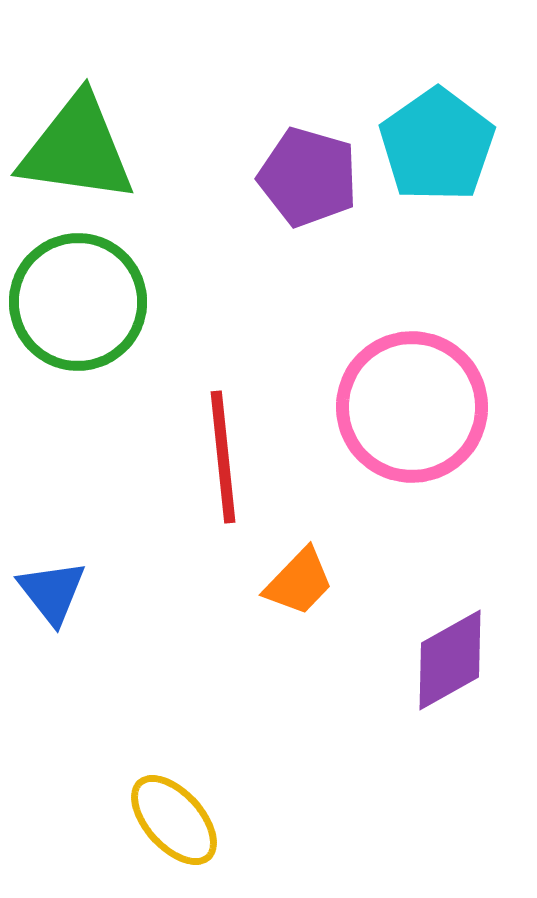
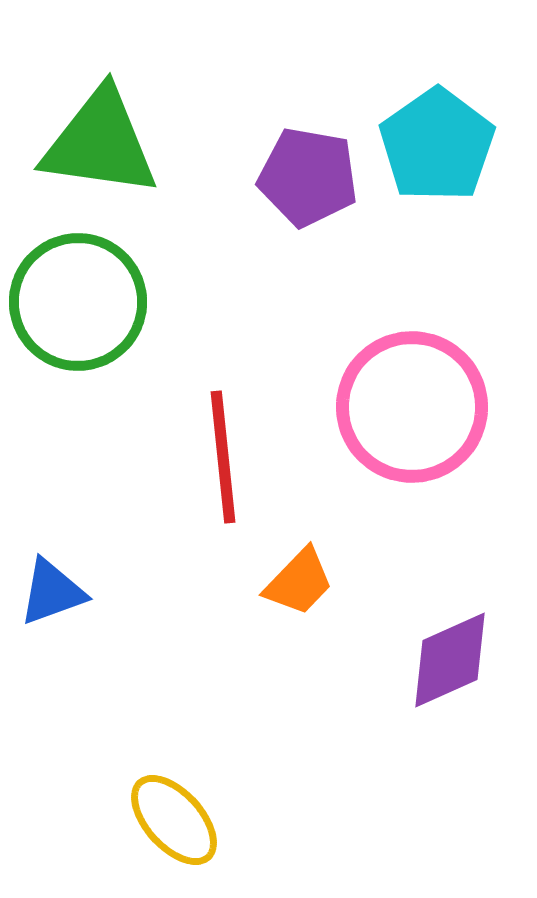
green triangle: moved 23 px right, 6 px up
purple pentagon: rotated 6 degrees counterclockwise
blue triangle: rotated 48 degrees clockwise
purple diamond: rotated 5 degrees clockwise
